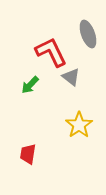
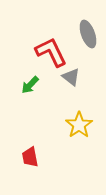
red trapezoid: moved 2 px right, 3 px down; rotated 20 degrees counterclockwise
